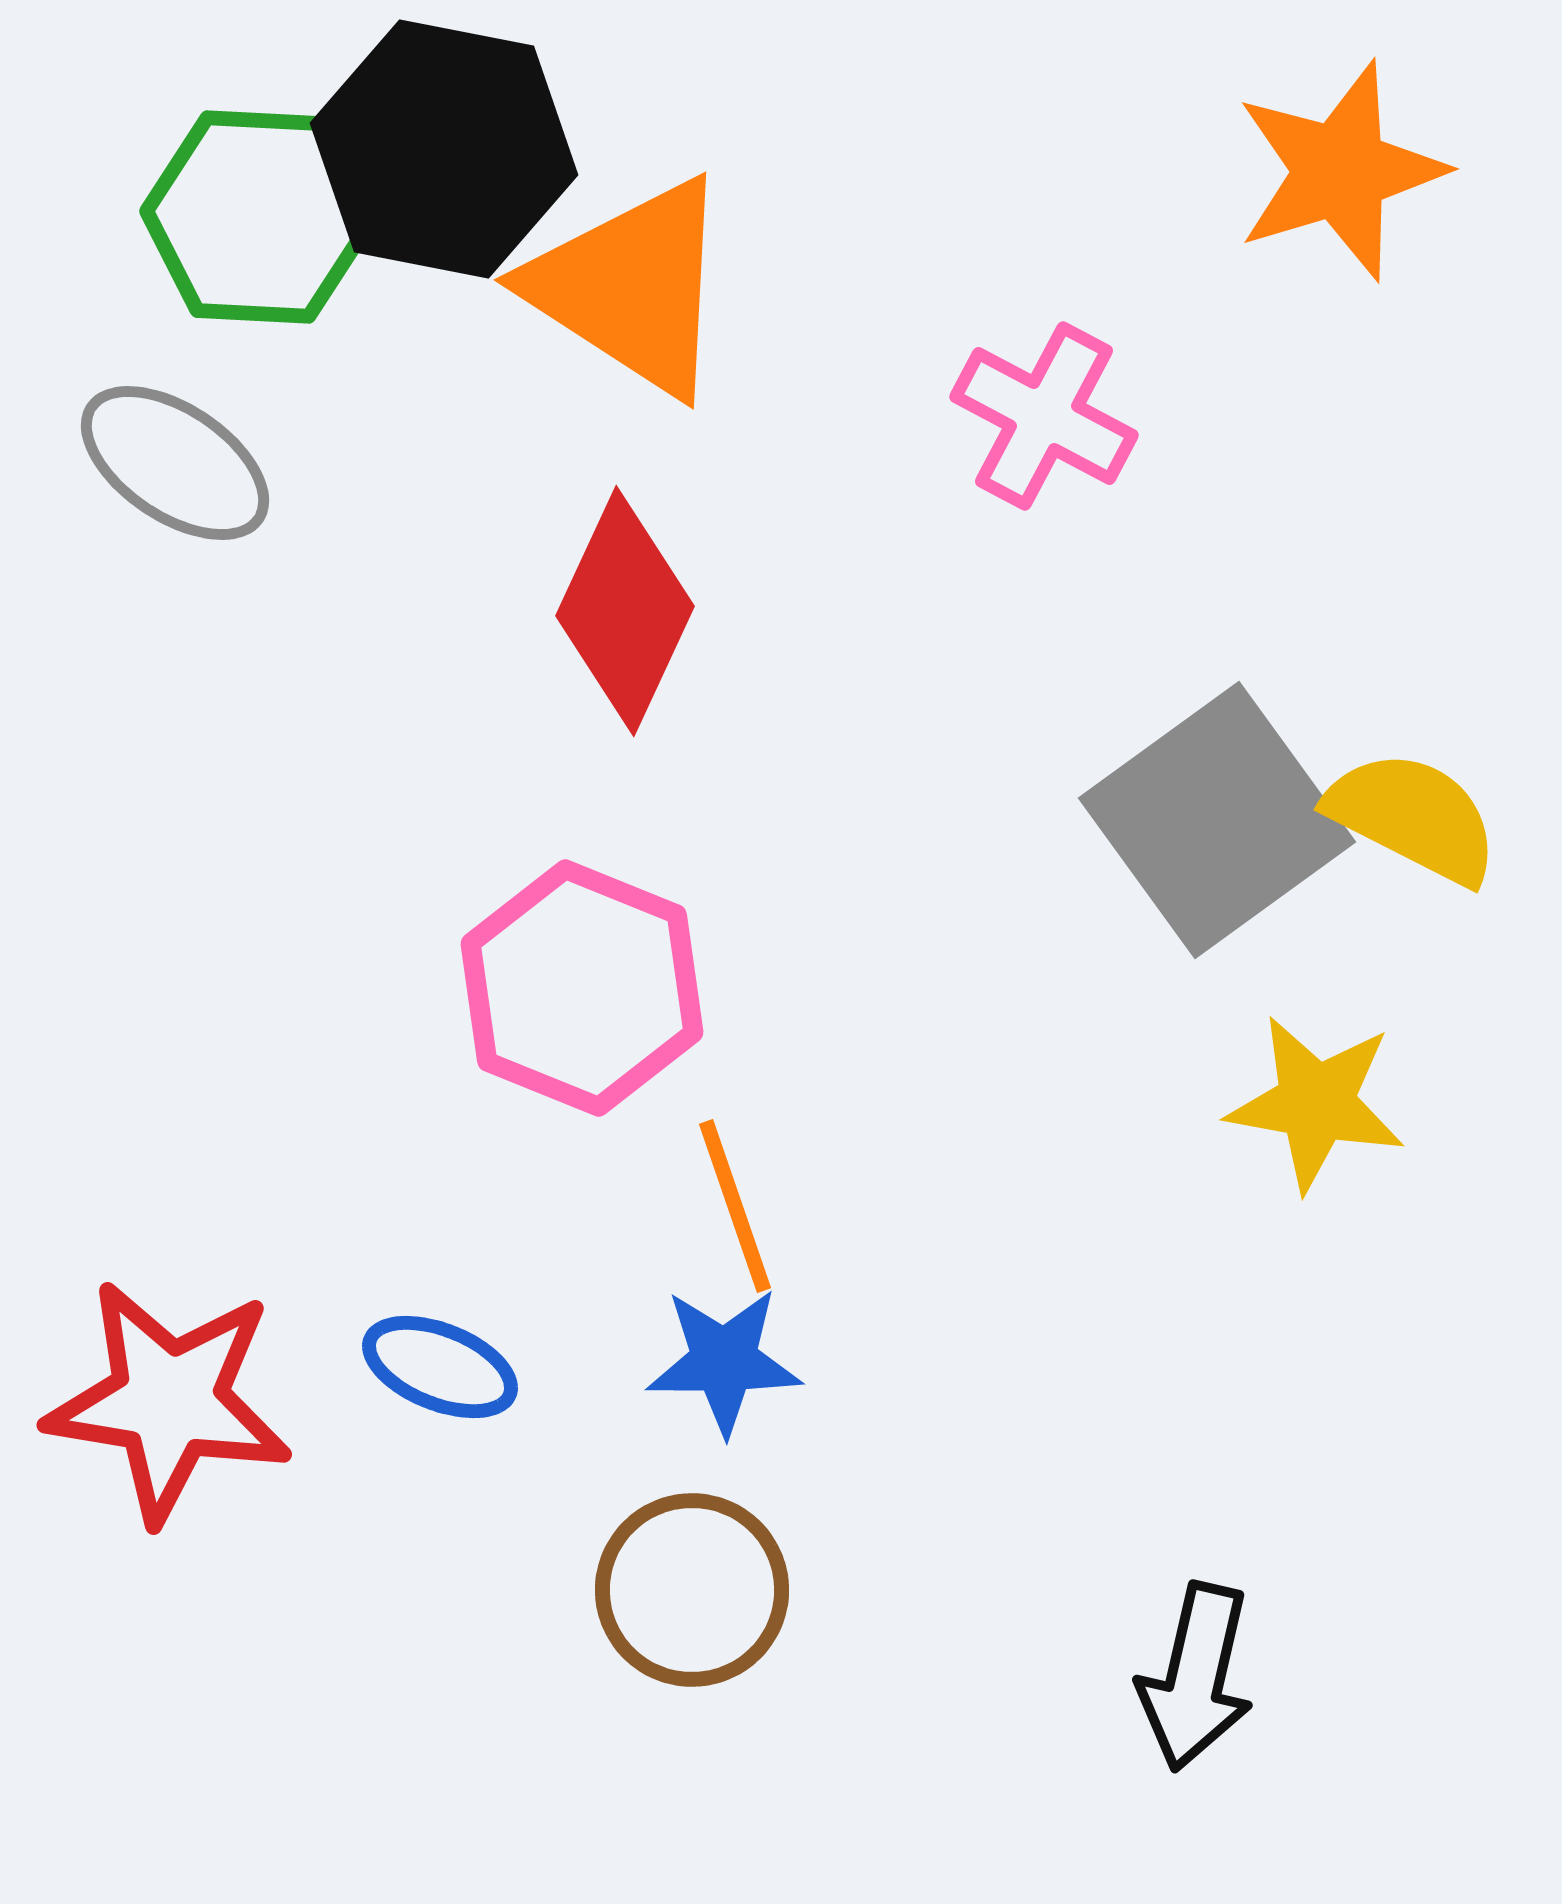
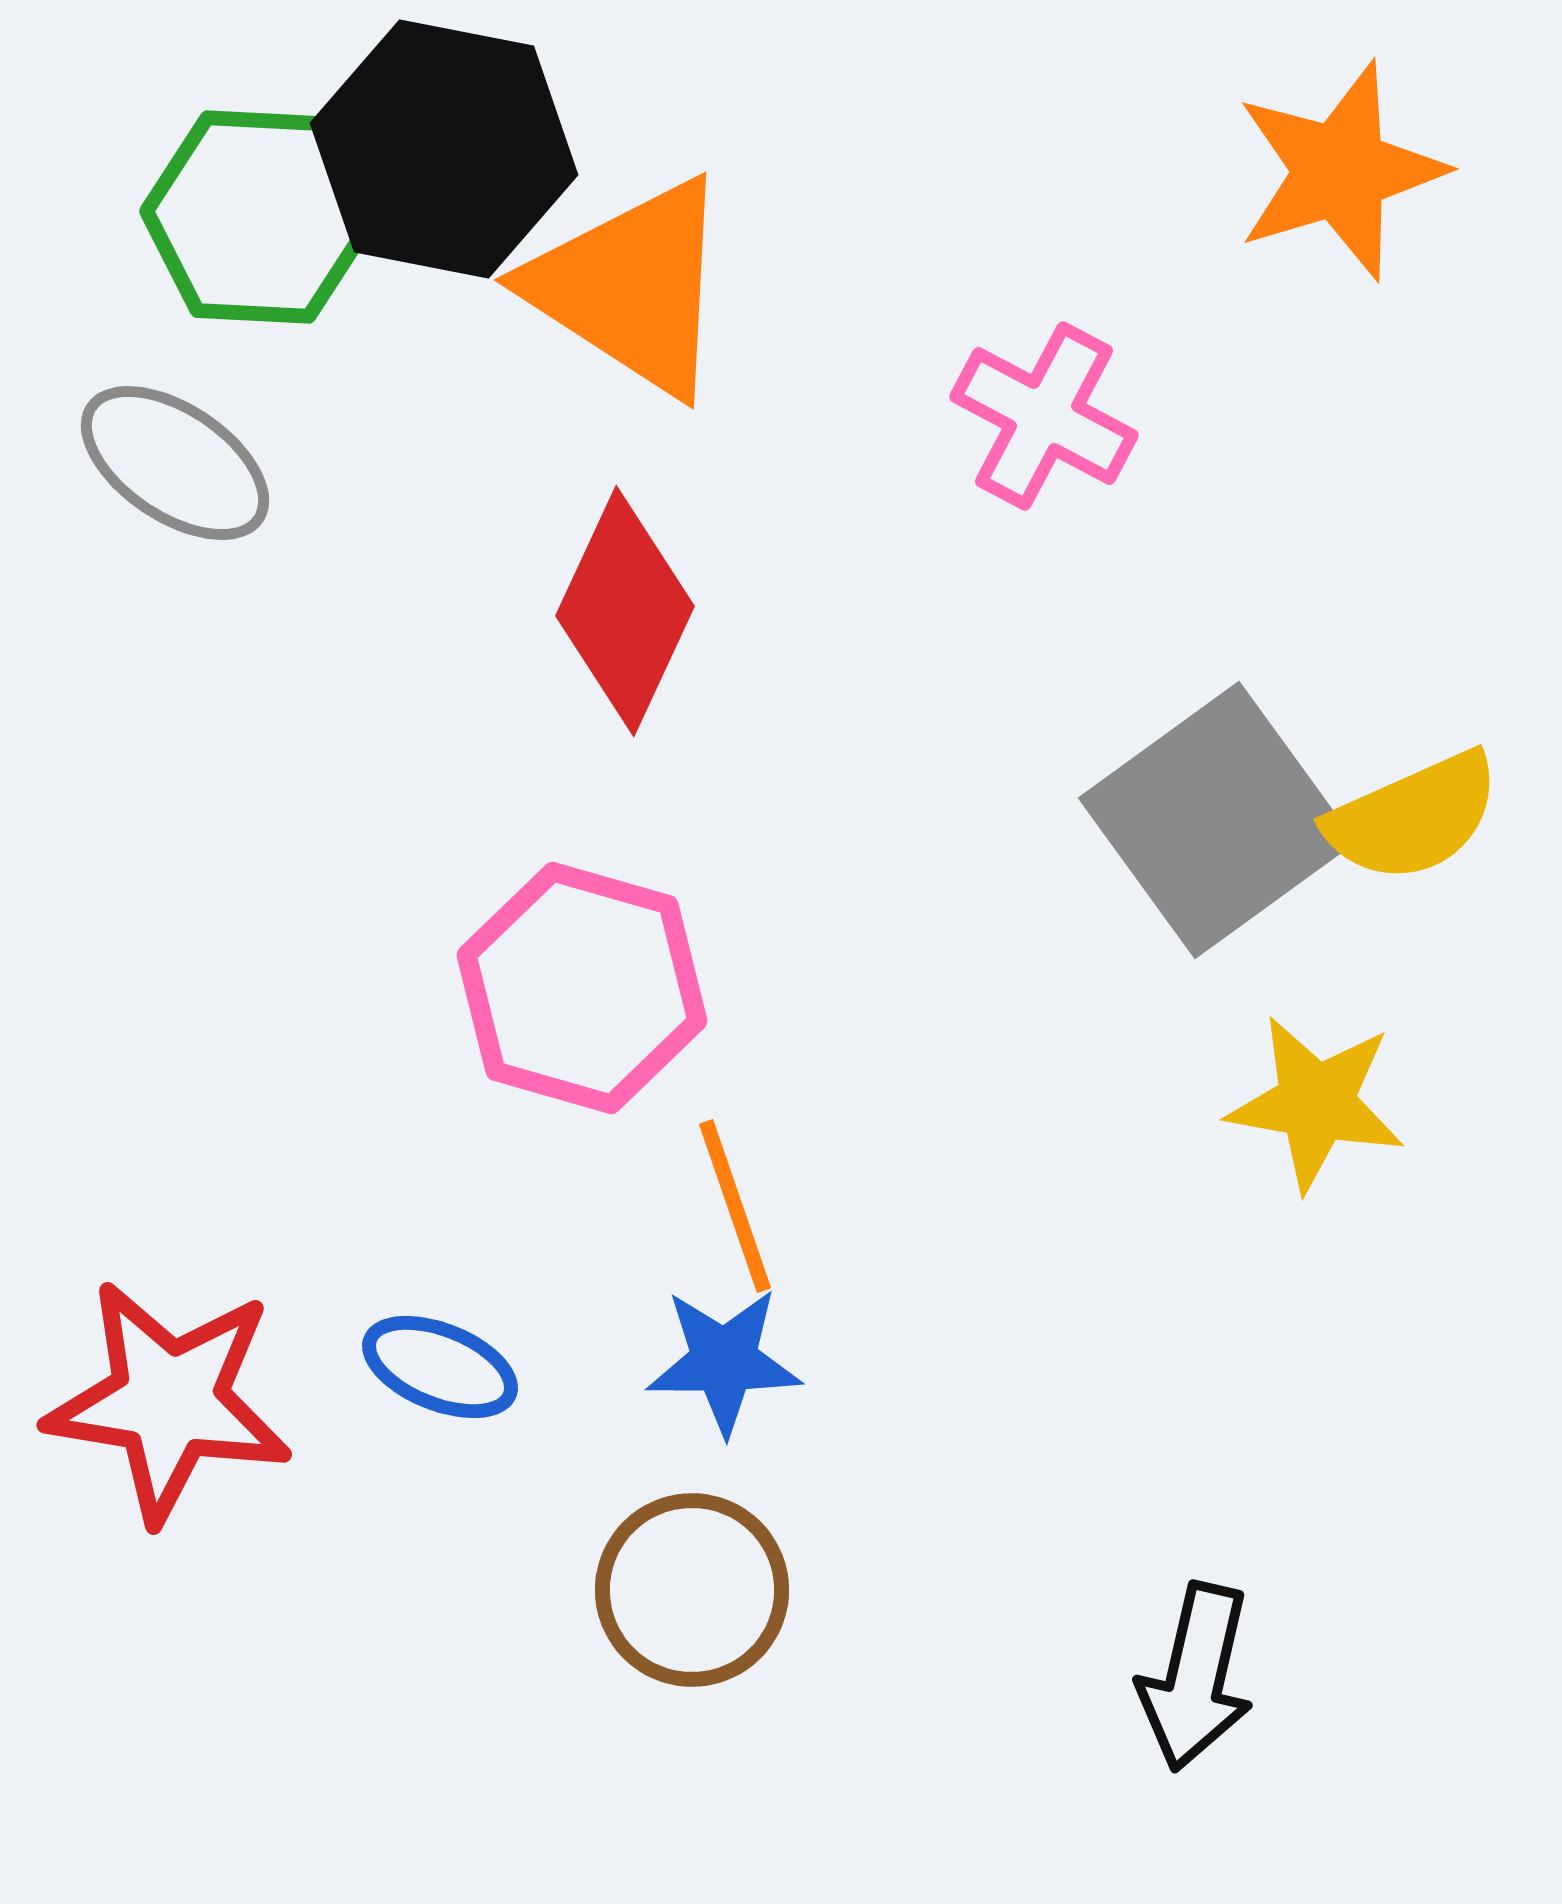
yellow semicircle: rotated 129 degrees clockwise
pink hexagon: rotated 6 degrees counterclockwise
